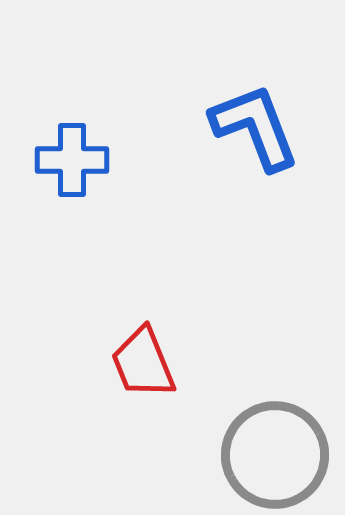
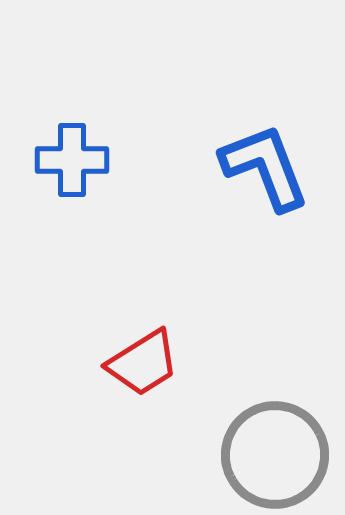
blue L-shape: moved 10 px right, 40 px down
red trapezoid: rotated 100 degrees counterclockwise
